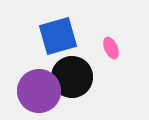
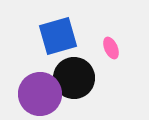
black circle: moved 2 px right, 1 px down
purple circle: moved 1 px right, 3 px down
